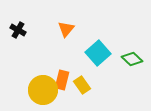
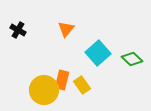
yellow circle: moved 1 px right
